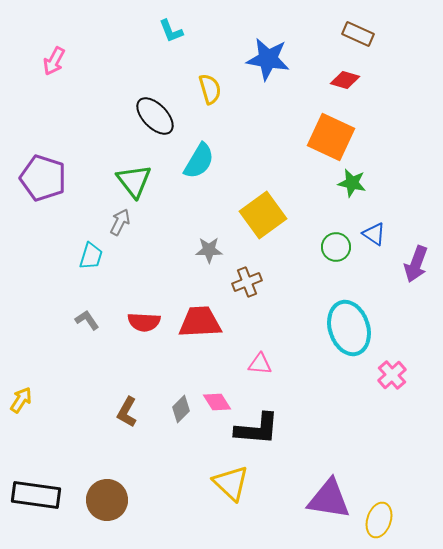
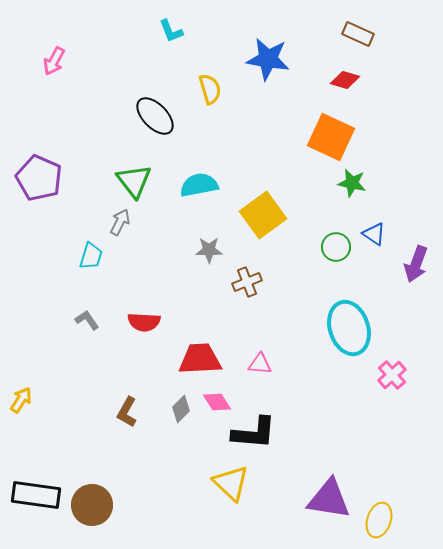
cyan semicircle: moved 24 px down; rotated 132 degrees counterclockwise
purple pentagon: moved 4 px left; rotated 6 degrees clockwise
red trapezoid: moved 37 px down
black L-shape: moved 3 px left, 4 px down
brown circle: moved 15 px left, 5 px down
